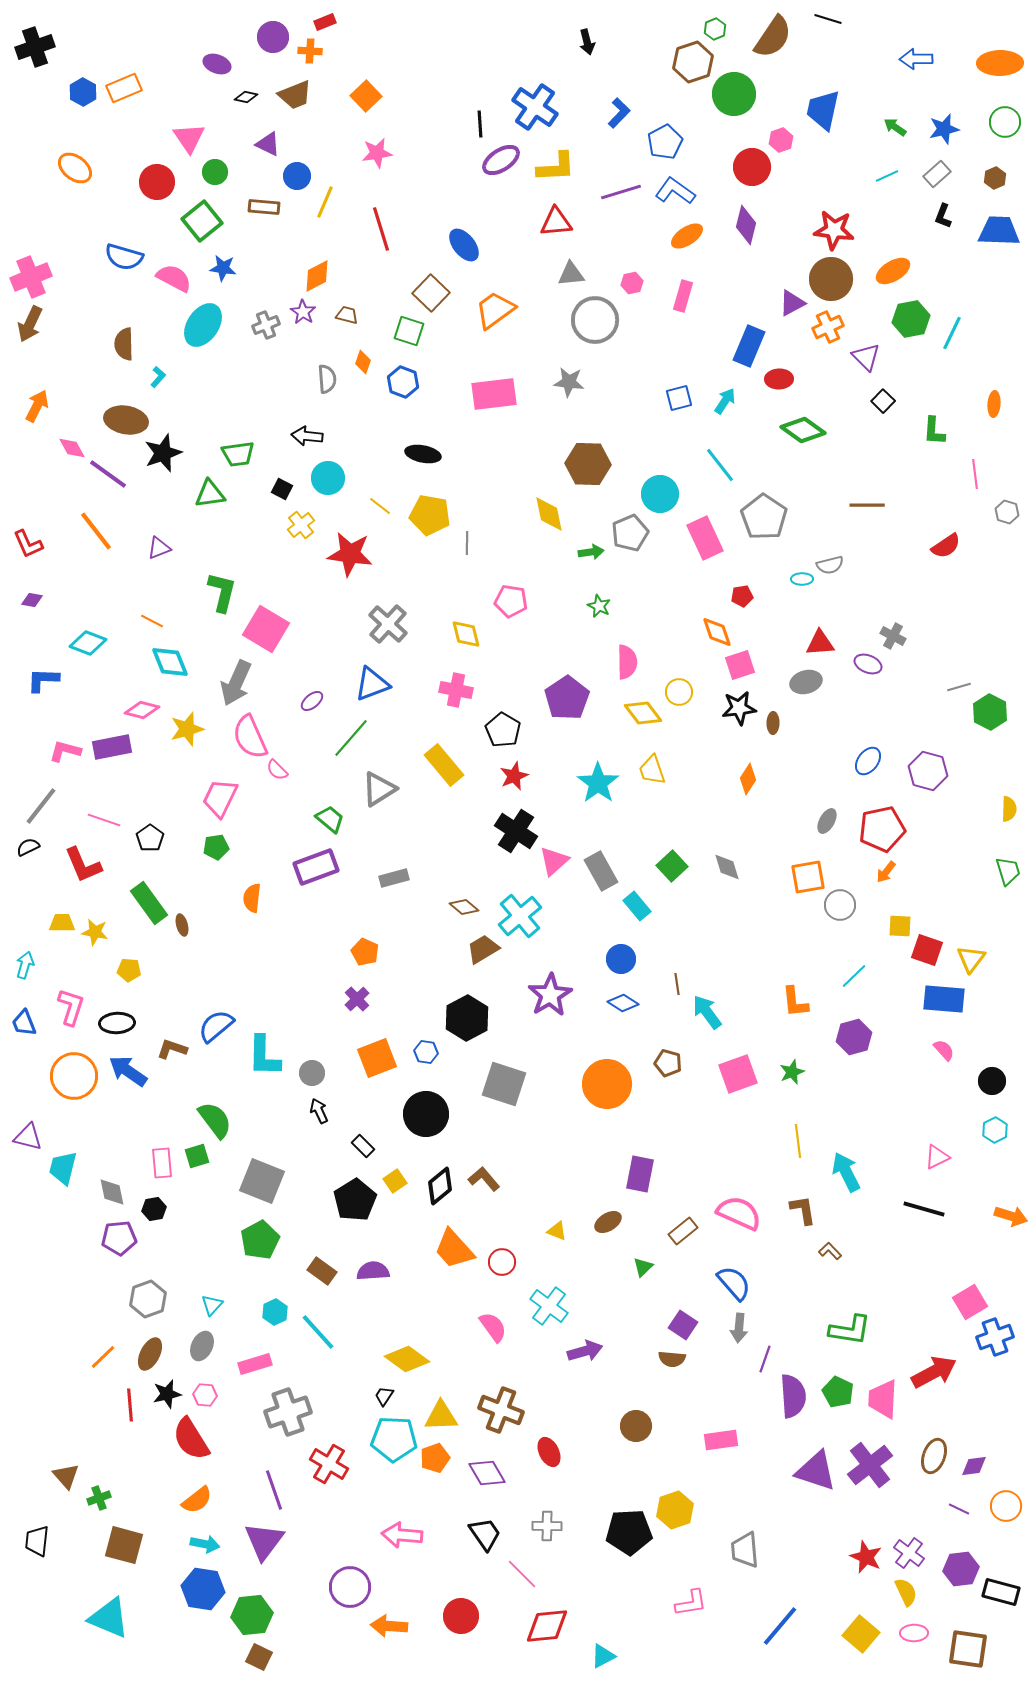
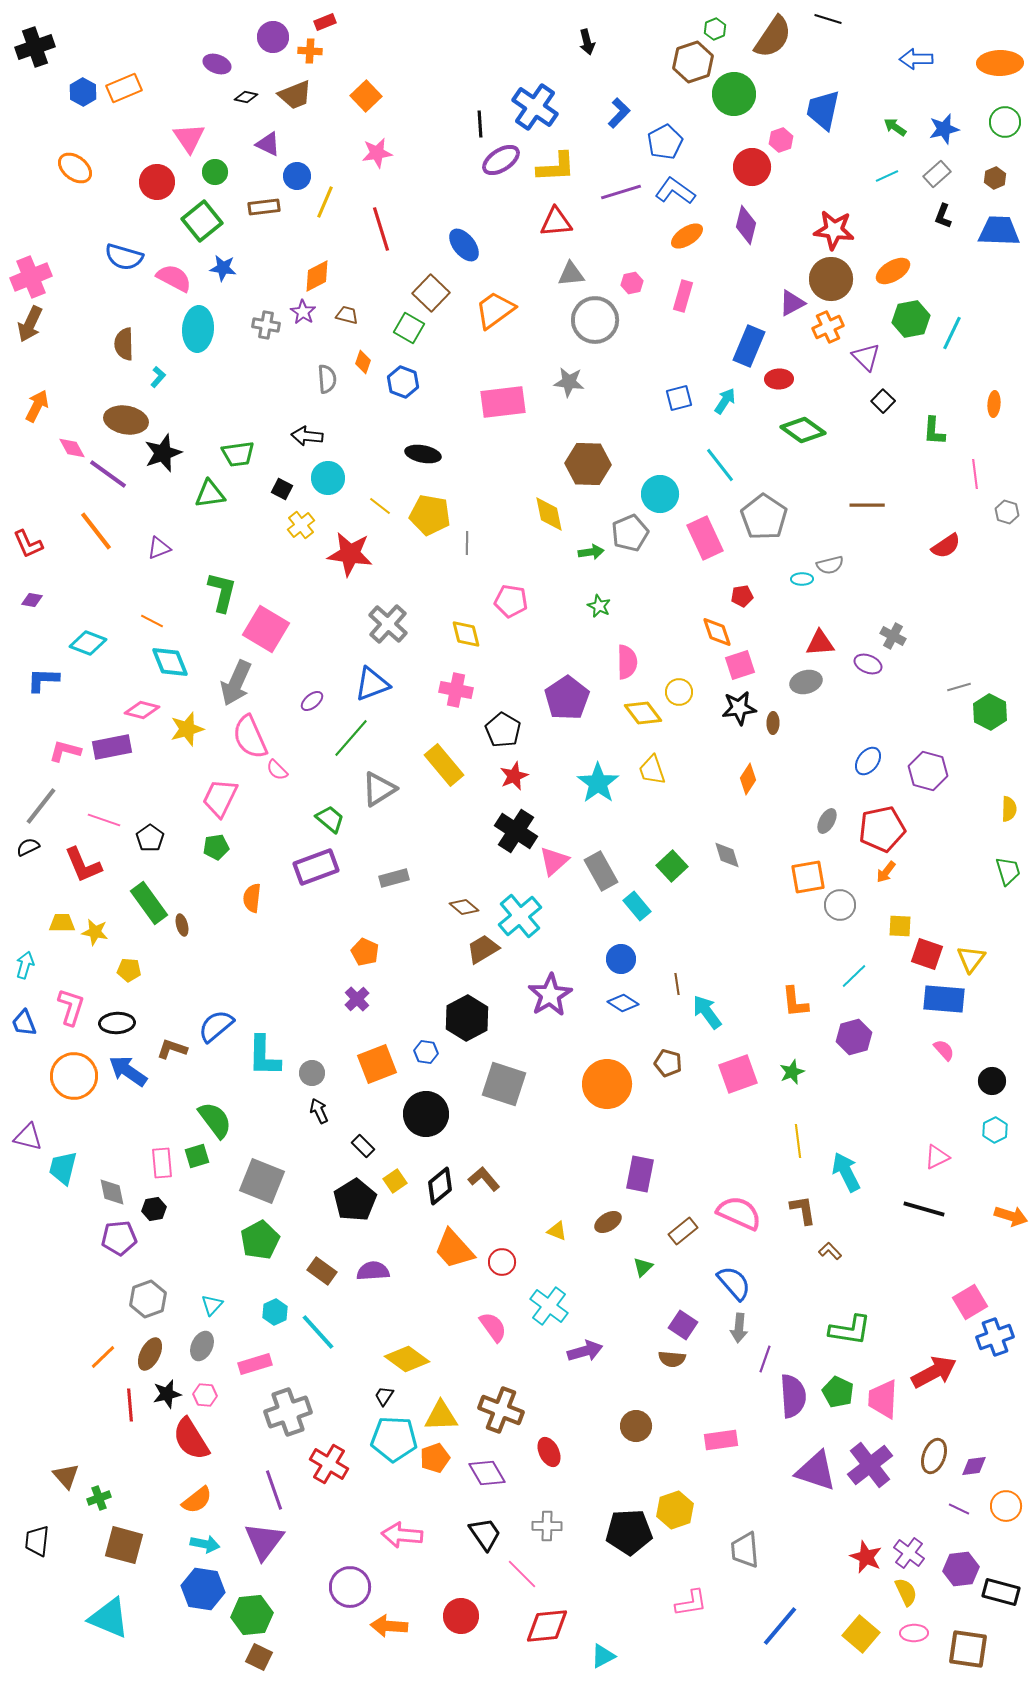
brown rectangle at (264, 207): rotated 12 degrees counterclockwise
cyan ellipse at (203, 325): moved 5 px left, 4 px down; rotated 30 degrees counterclockwise
gray cross at (266, 325): rotated 32 degrees clockwise
green square at (409, 331): moved 3 px up; rotated 12 degrees clockwise
pink rectangle at (494, 394): moved 9 px right, 8 px down
gray diamond at (727, 867): moved 12 px up
red square at (927, 950): moved 4 px down
orange square at (377, 1058): moved 6 px down
